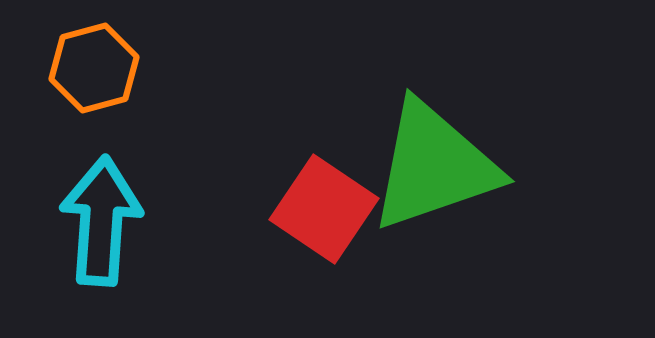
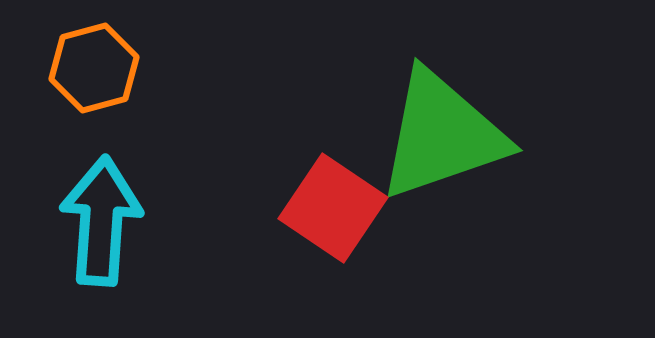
green triangle: moved 8 px right, 31 px up
red square: moved 9 px right, 1 px up
